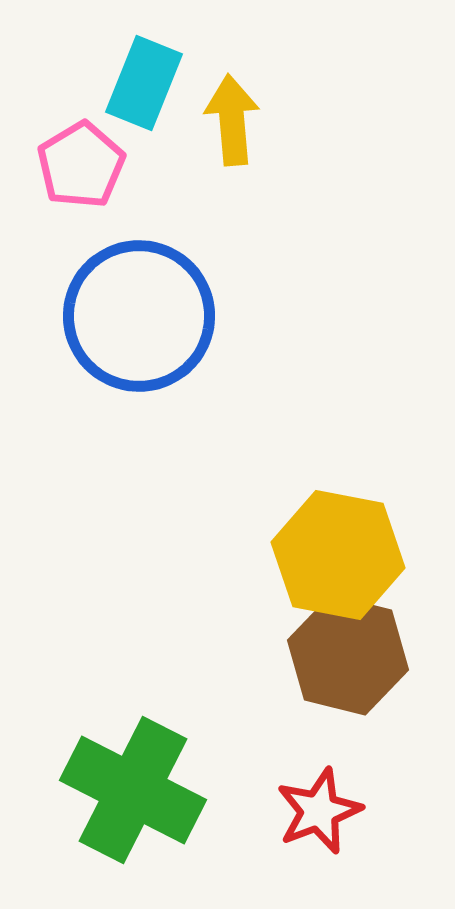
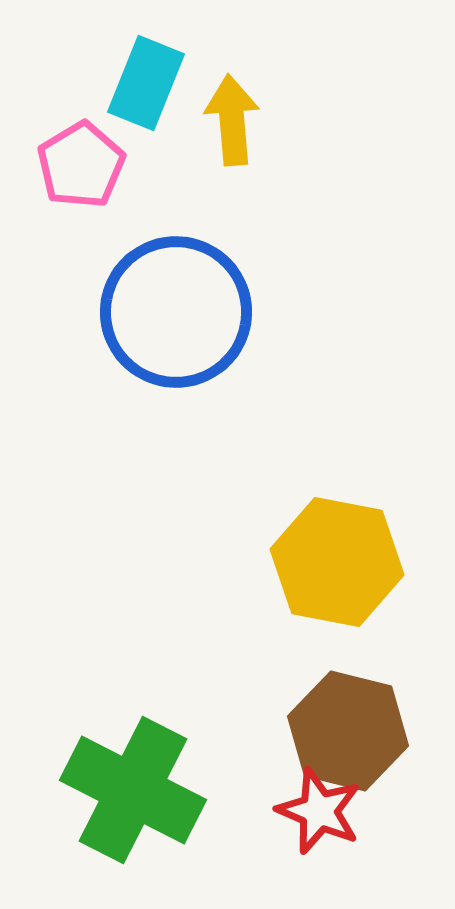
cyan rectangle: moved 2 px right
blue circle: moved 37 px right, 4 px up
yellow hexagon: moved 1 px left, 7 px down
brown hexagon: moved 76 px down
red star: rotated 28 degrees counterclockwise
